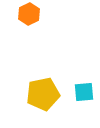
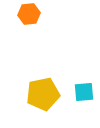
orange hexagon: rotated 20 degrees clockwise
